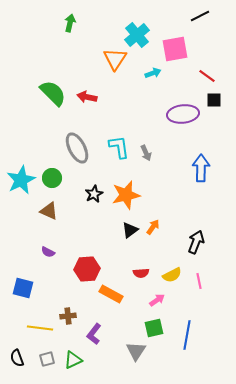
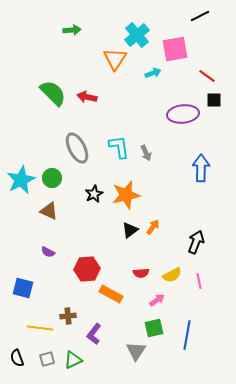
green arrow: moved 2 px right, 7 px down; rotated 72 degrees clockwise
